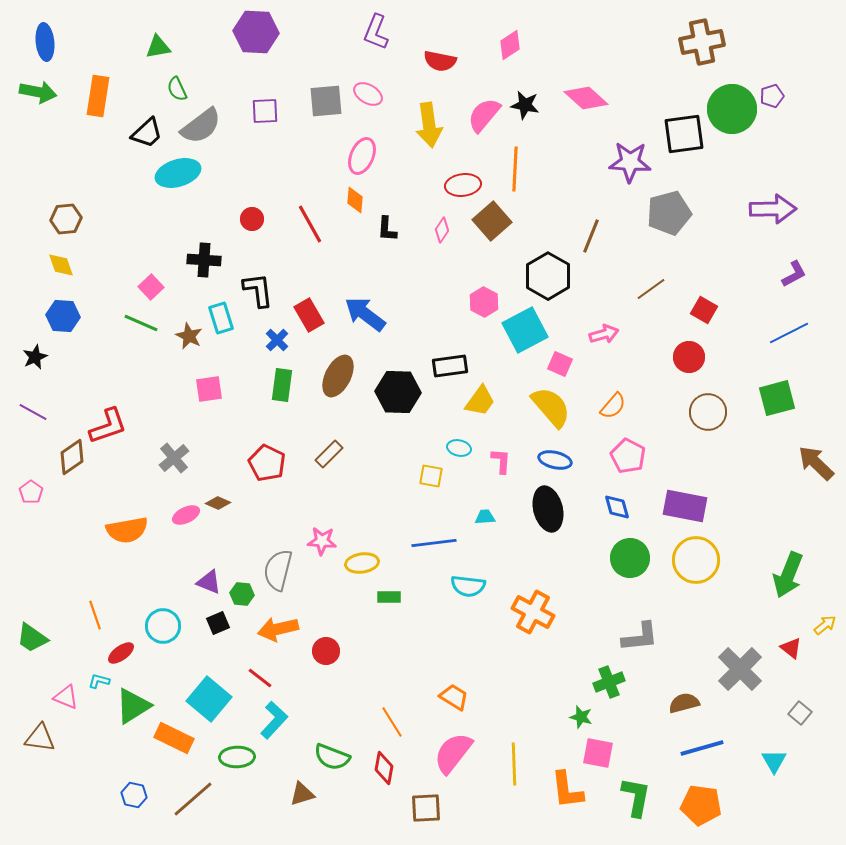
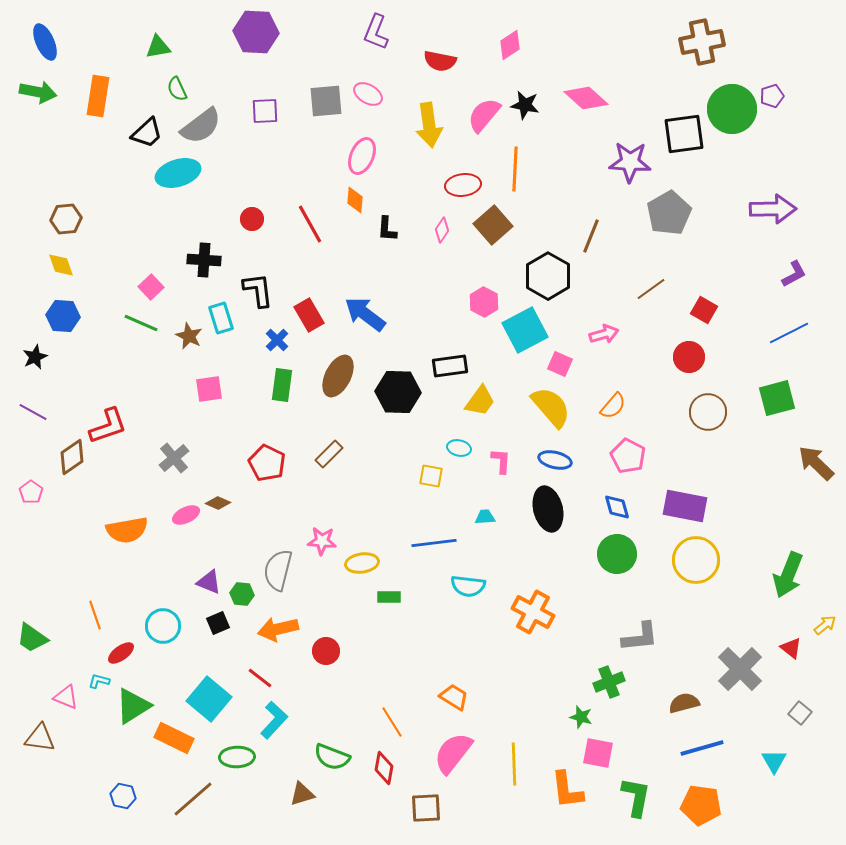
blue ellipse at (45, 42): rotated 18 degrees counterclockwise
gray pentagon at (669, 213): rotated 15 degrees counterclockwise
brown square at (492, 221): moved 1 px right, 4 px down
green circle at (630, 558): moved 13 px left, 4 px up
blue hexagon at (134, 795): moved 11 px left, 1 px down
